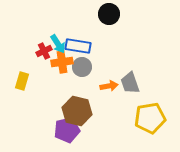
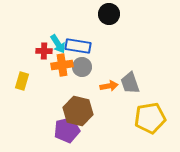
red cross: rotated 28 degrees clockwise
orange cross: moved 3 px down
brown hexagon: moved 1 px right
